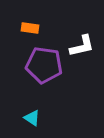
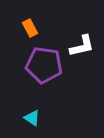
orange rectangle: rotated 54 degrees clockwise
